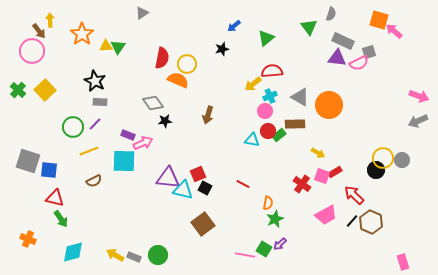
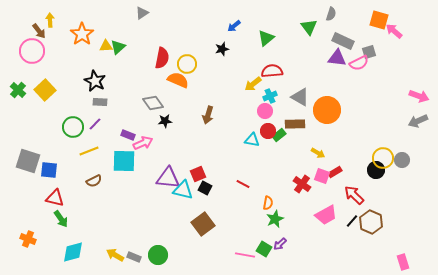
green triangle at (118, 47): rotated 14 degrees clockwise
orange circle at (329, 105): moved 2 px left, 5 px down
